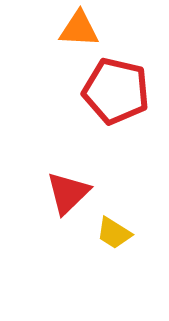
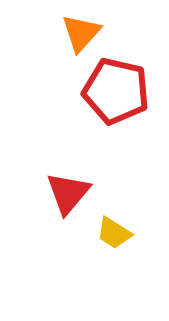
orange triangle: moved 2 px right, 4 px down; rotated 51 degrees counterclockwise
red triangle: rotated 6 degrees counterclockwise
